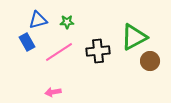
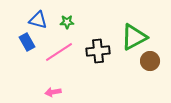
blue triangle: rotated 30 degrees clockwise
